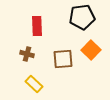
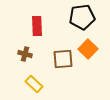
orange square: moved 3 px left, 1 px up
brown cross: moved 2 px left
